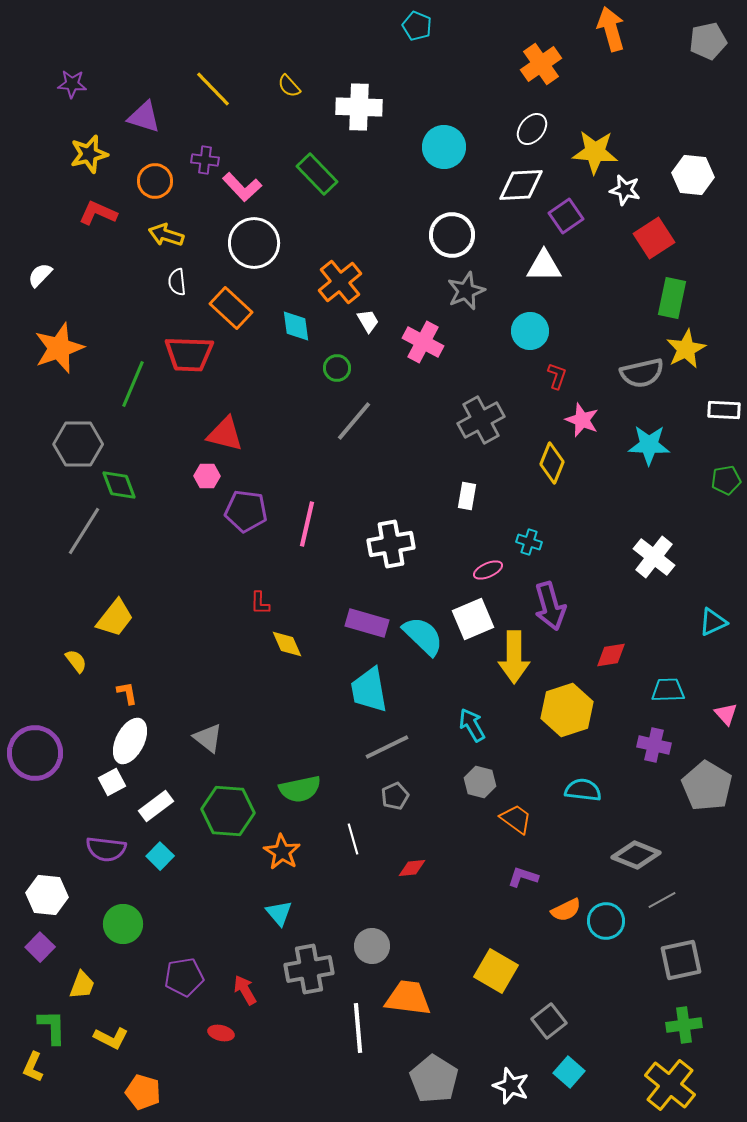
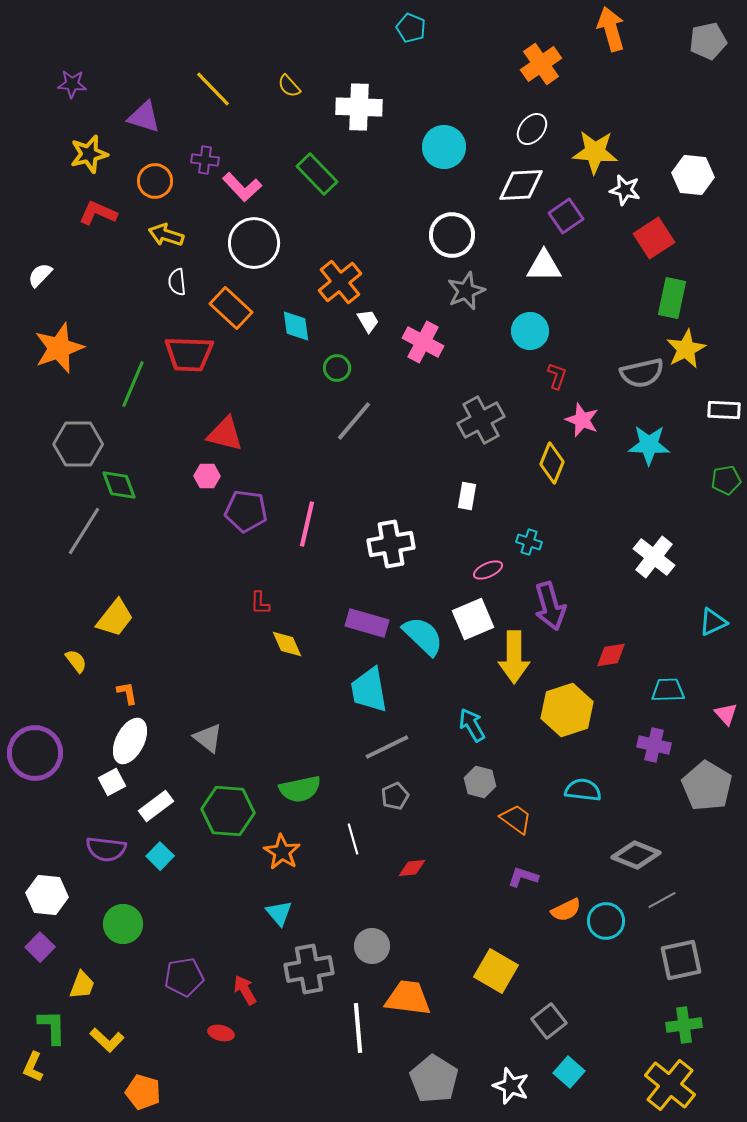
cyan pentagon at (417, 26): moved 6 px left, 2 px down
yellow L-shape at (111, 1038): moved 4 px left, 2 px down; rotated 16 degrees clockwise
